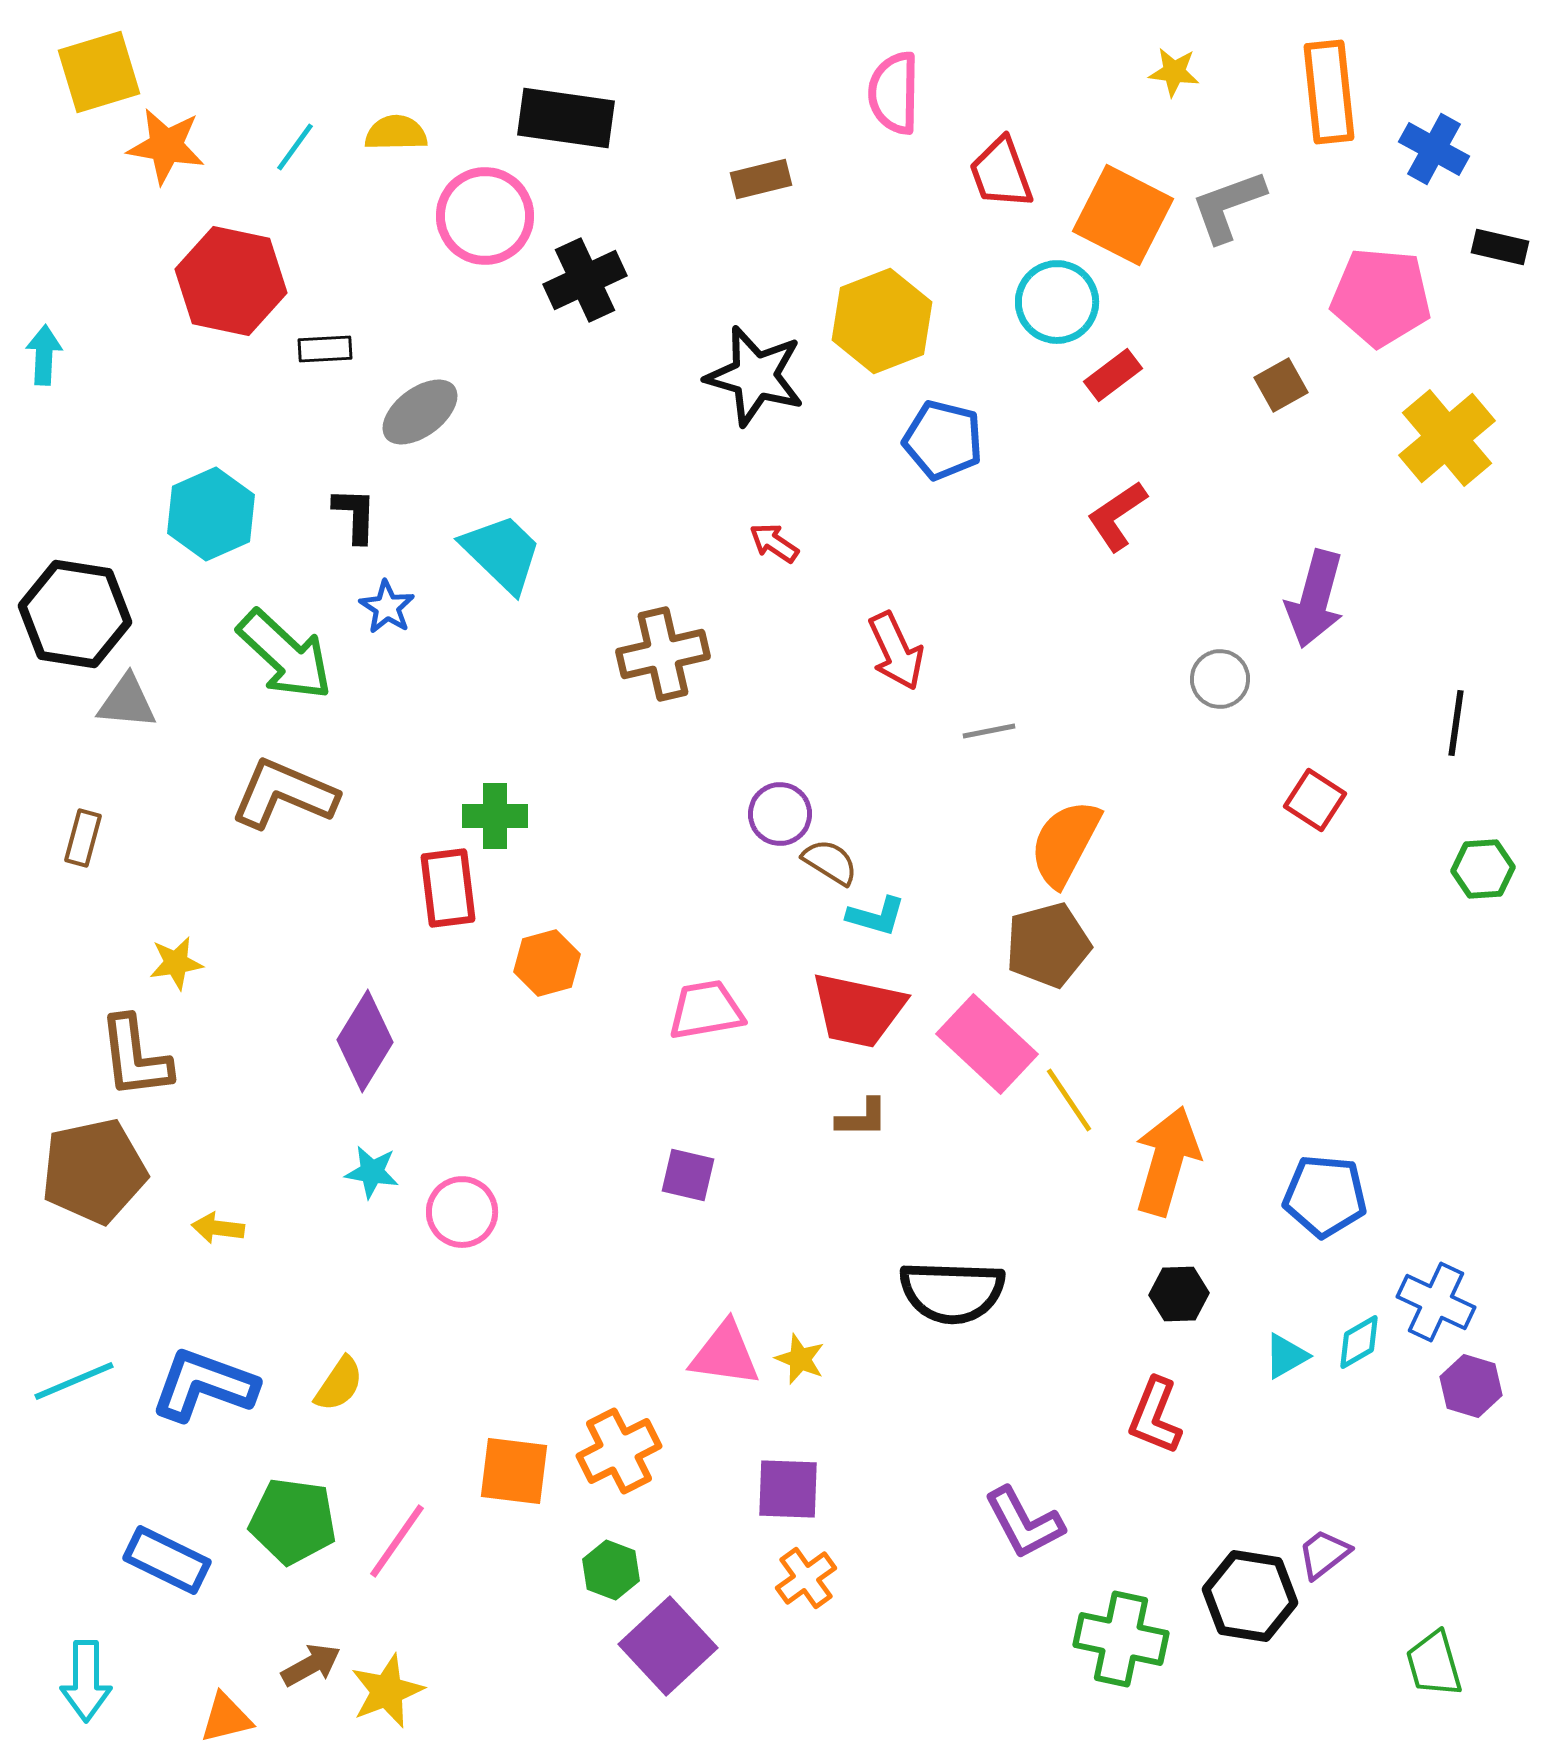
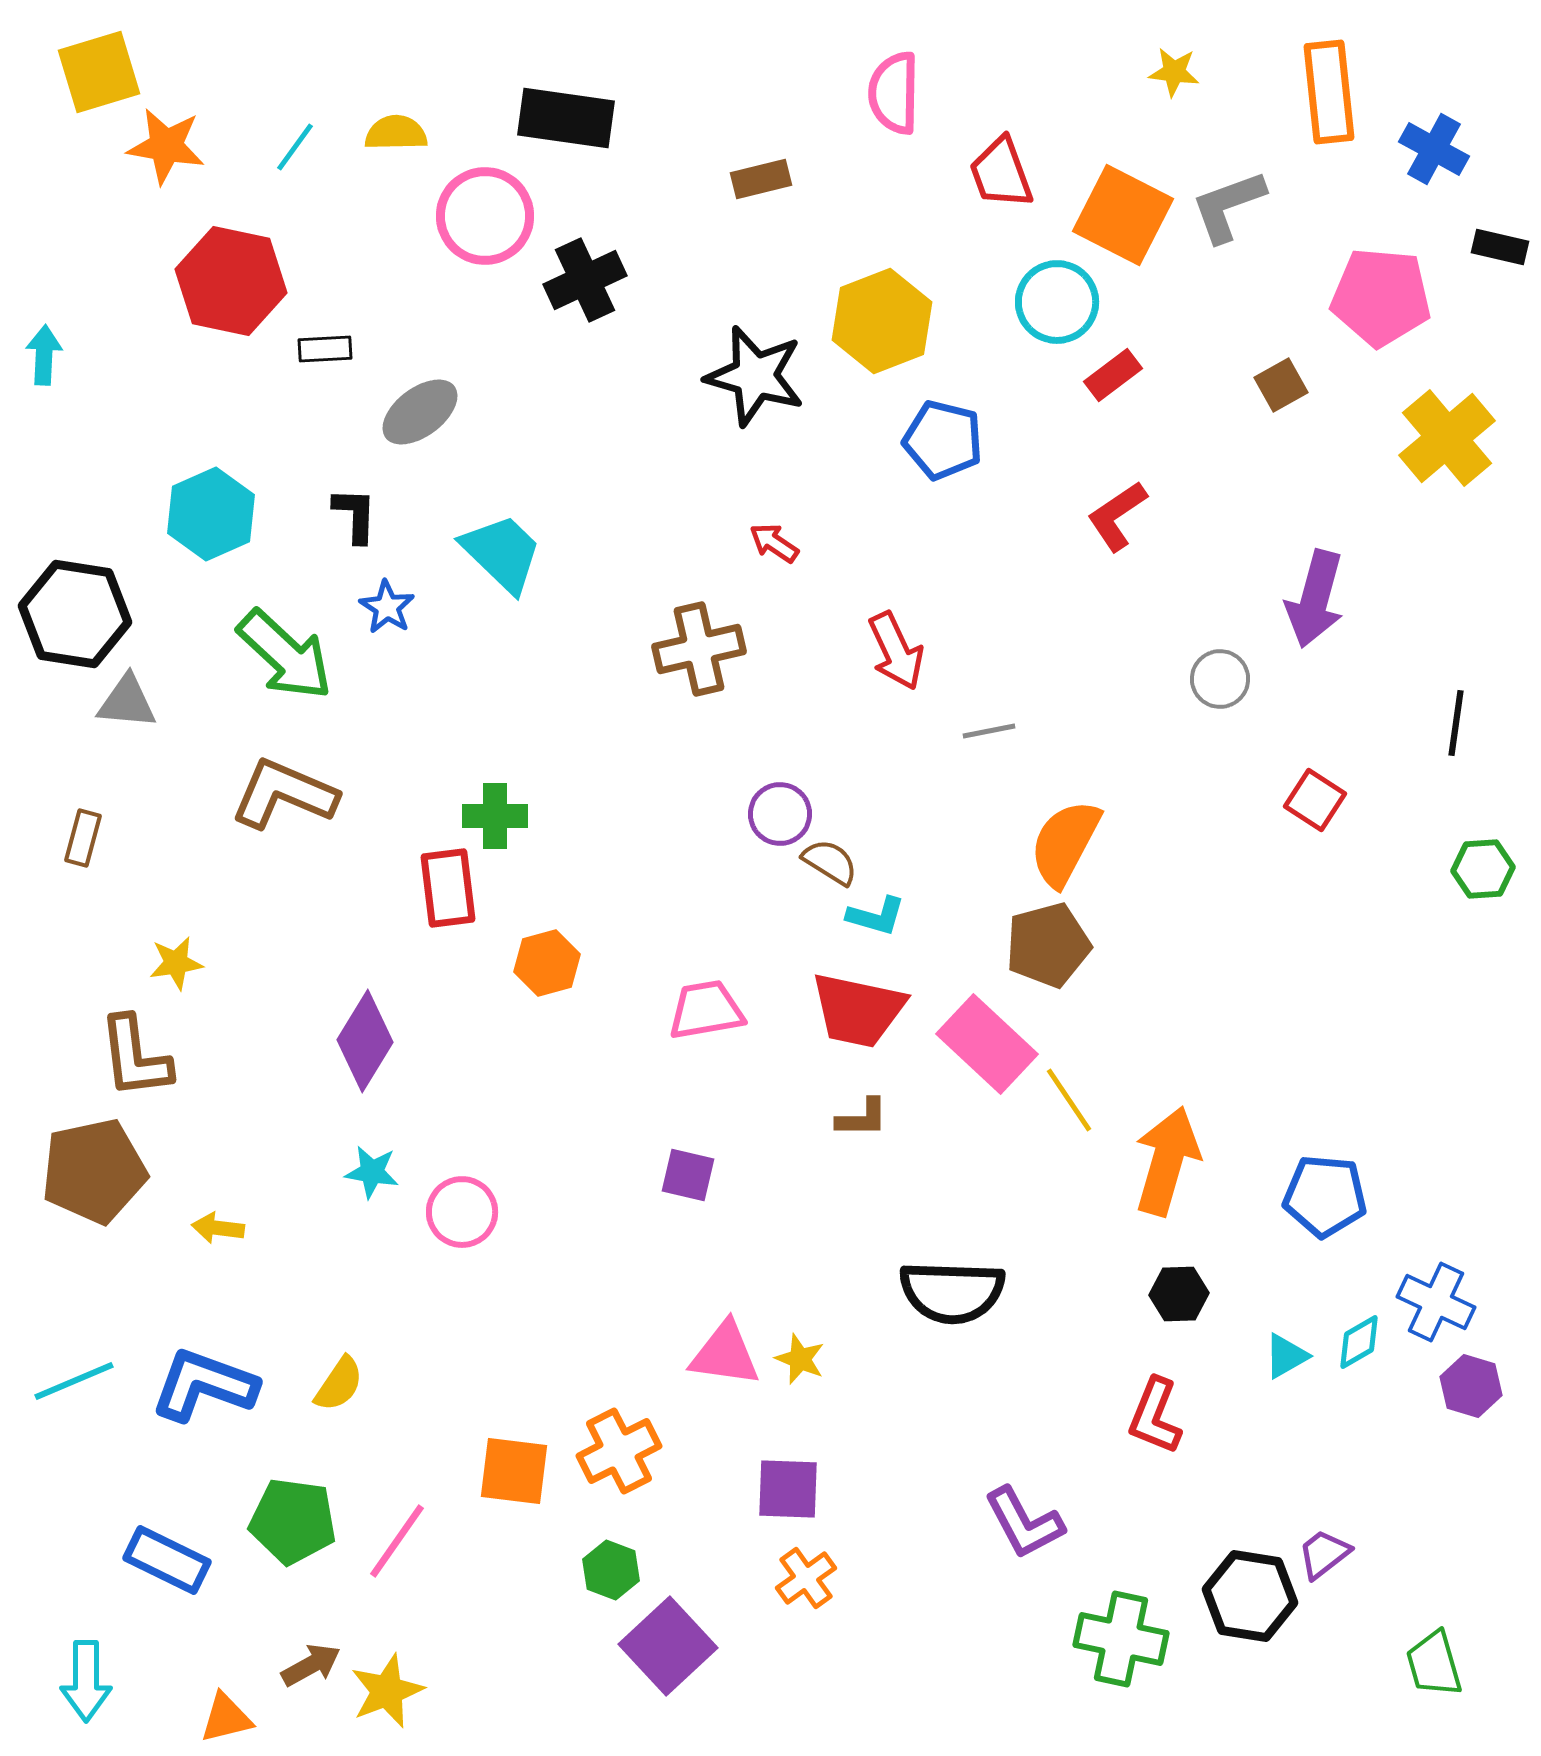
brown cross at (663, 654): moved 36 px right, 5 px up
